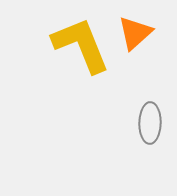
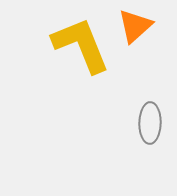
orange triangle: moved 7 px up
